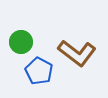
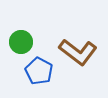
brown L-shape: moved 1 px right, 1 px up
